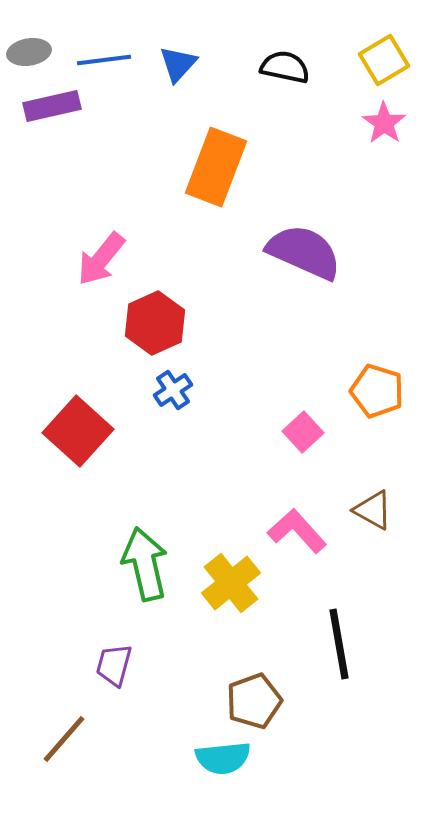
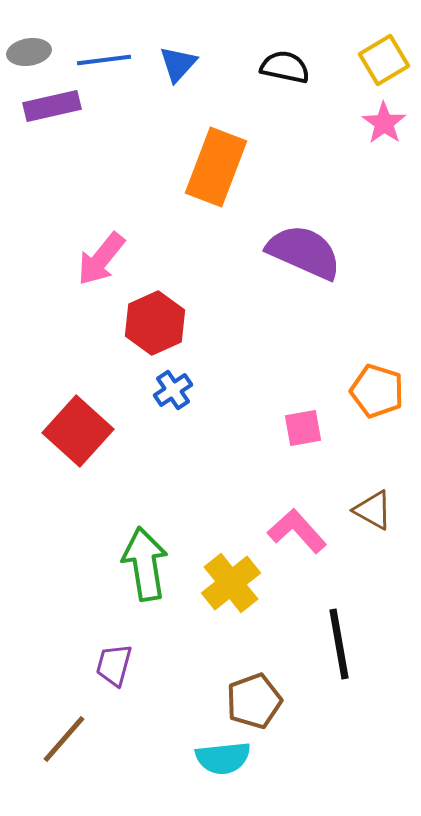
pink square: moved 4 px up; rotated 33 degrees clockwise
green arrow: rotated 4 degrees clockwise
